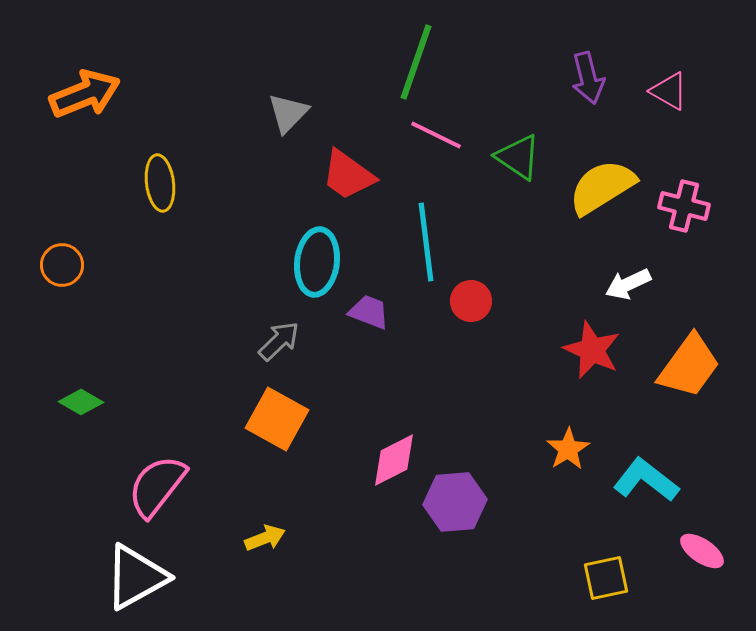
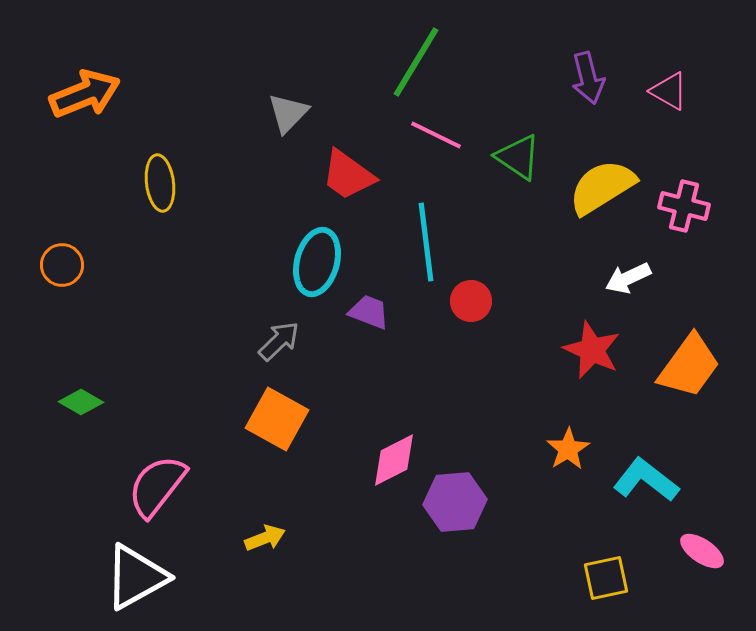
green line: rotated 12 degrees clockwise
cyan ellipse: rotated 8 degrees clockwise
white arrow: moved 6 px up
